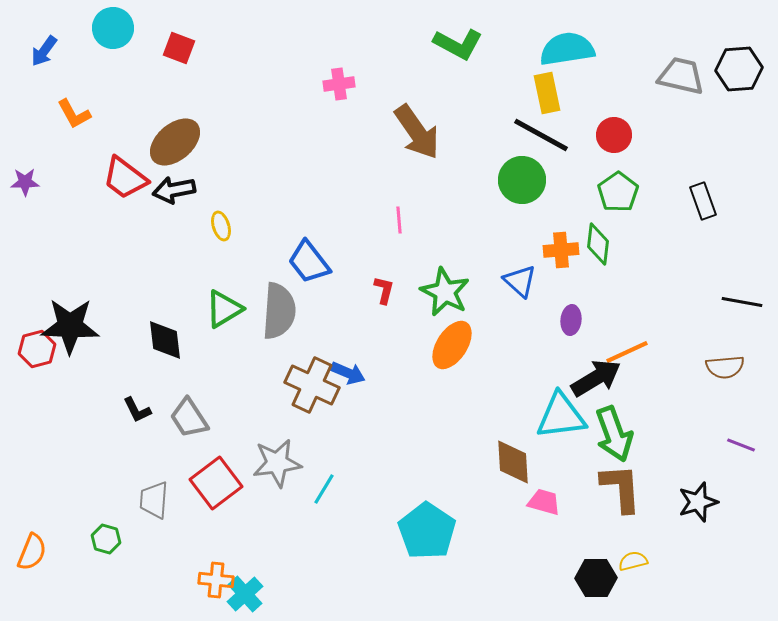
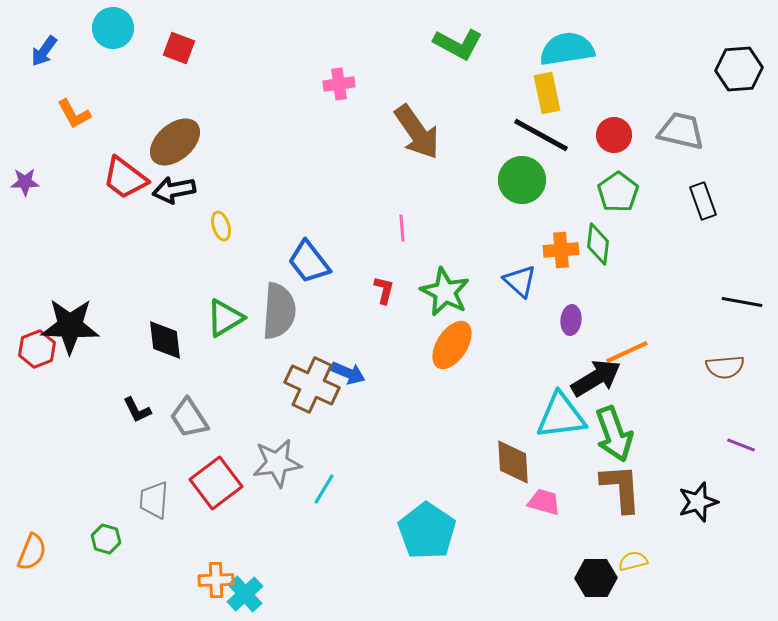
gray trapezoid at (681, 76): moved 55 px down
pink line at (399, 220): moved 3 px right, 8 px down
green triangle at (224, 309): moved 1 px right, 9 px down
red hexagon at (37, 349): rotated 6 degrees counterclockwise
orange cross at (216, 580): rotated 8 degrees counterclockwise
